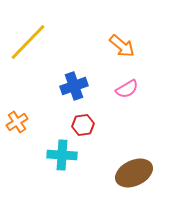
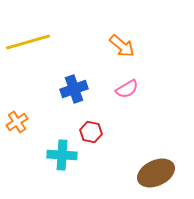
yellow line: rotated 30 degrees clockwise
blue cross: moved 3 px down
red hexagon: moved 8 px right, 7 px down; rotated 20 degrees clockwise
brown ellipse: moved 22 px right
